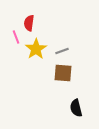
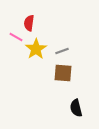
pink line: rotated 40 degrees counterclockwise
